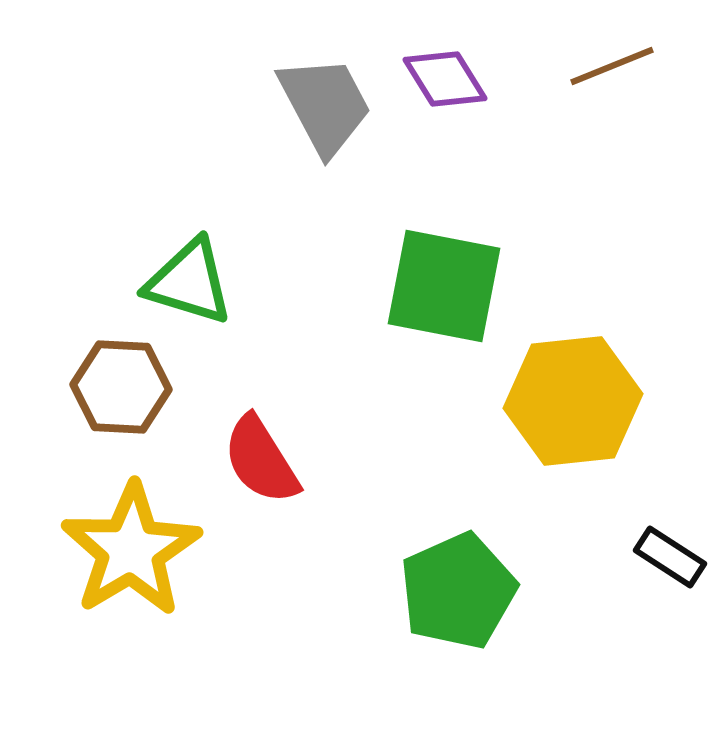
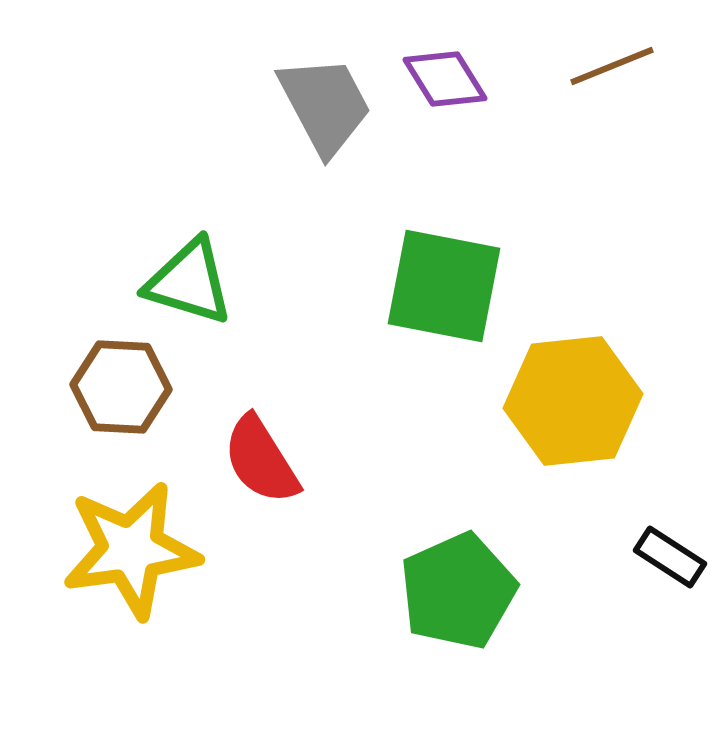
yellow star: rotated 23 degrees clockwise
